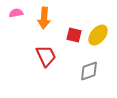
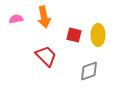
pink semicircle: moved 6 px down
orange arrow: moved 1 px up; rotated 15 degrees counterclockwise
yellow ellipse: rotated 40 degrees counterclockwise
red trapezoid: rotated 20 degrees counterclockwise
